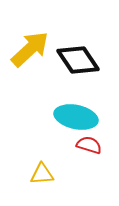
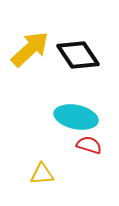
black diamond: moved 5 px up
